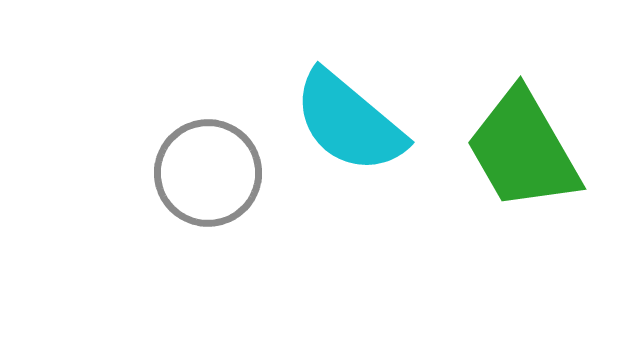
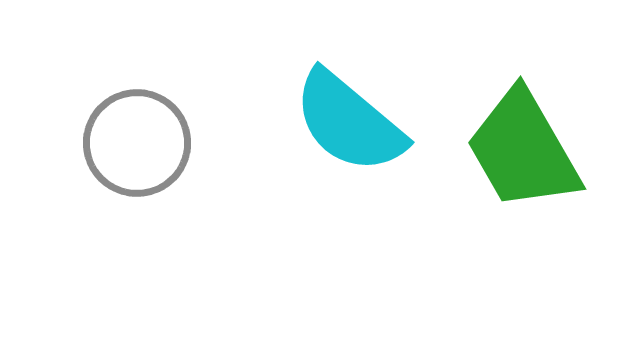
gray circle: moved 71 px left, 30 px up
